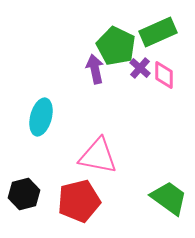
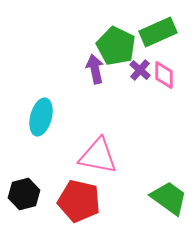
purple cross: moved 2 px down
red pentagon: rotated 27 degrees clockwise
